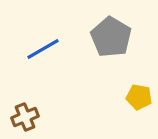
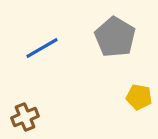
gray pentagon: moved 4 px right
blue line: moved 1 px left, 1 px up
